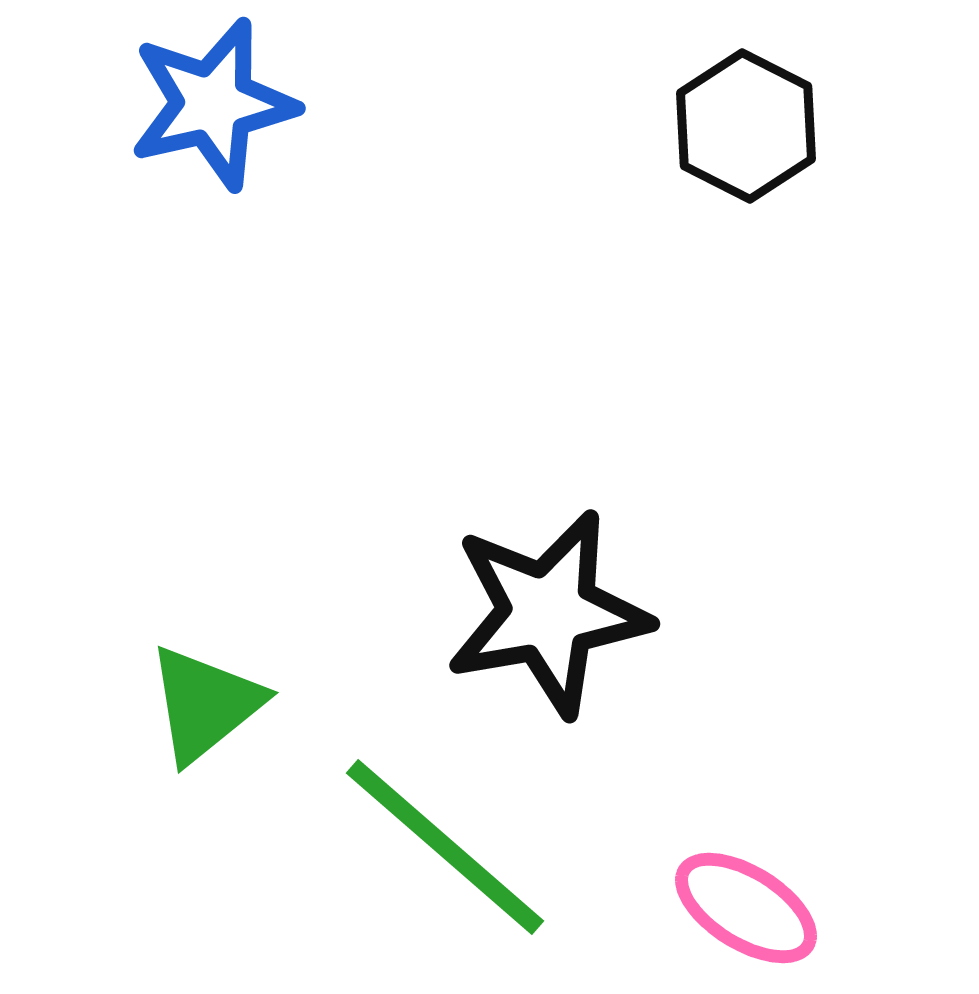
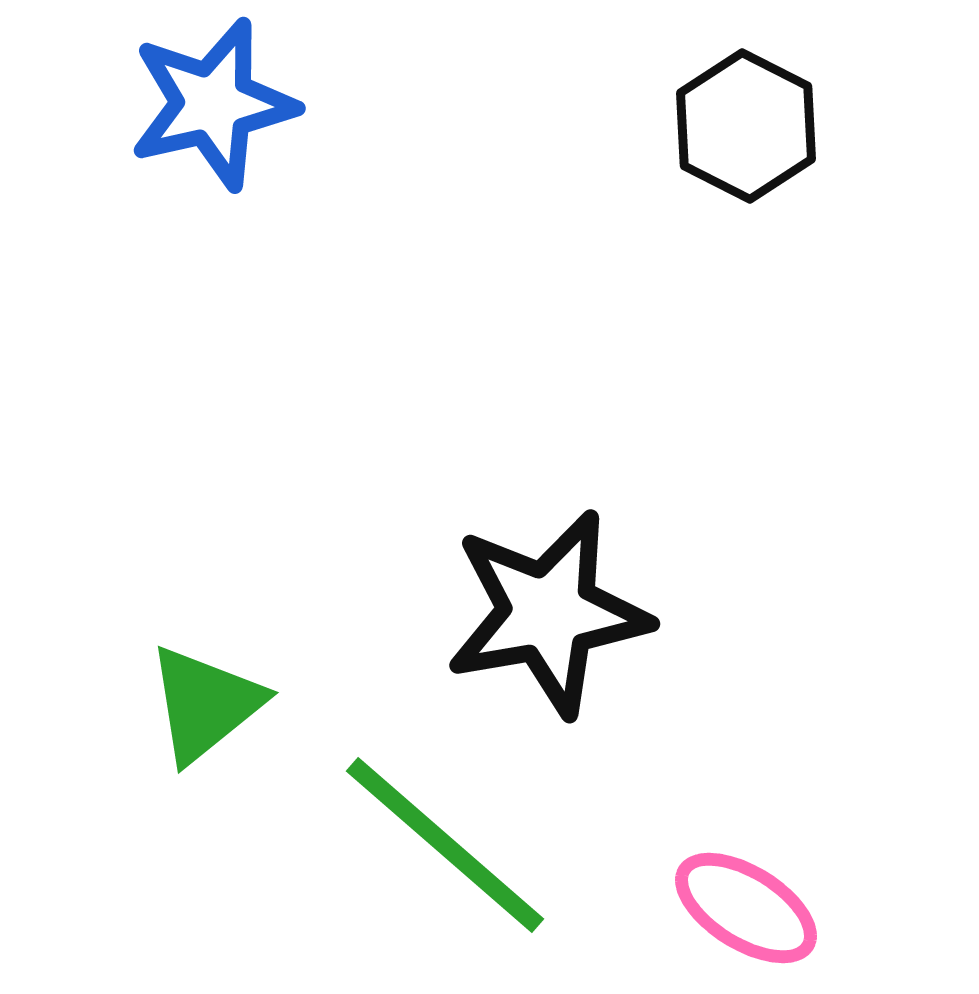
green line: moved 2 px up
